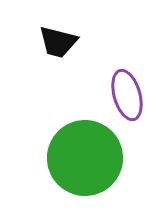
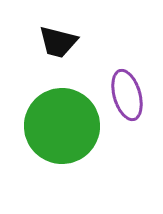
green circle: moved 23 px left, 32 px up
